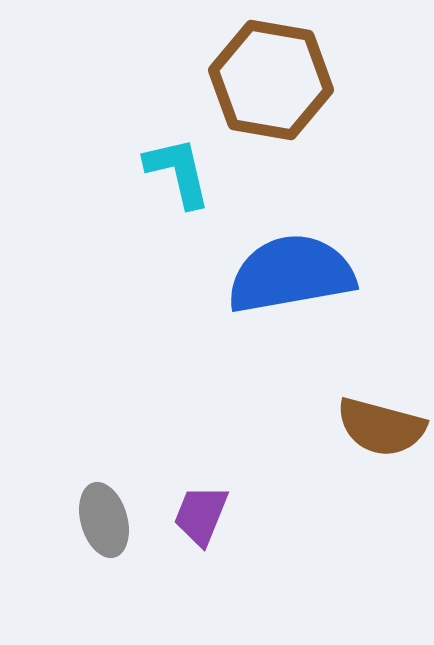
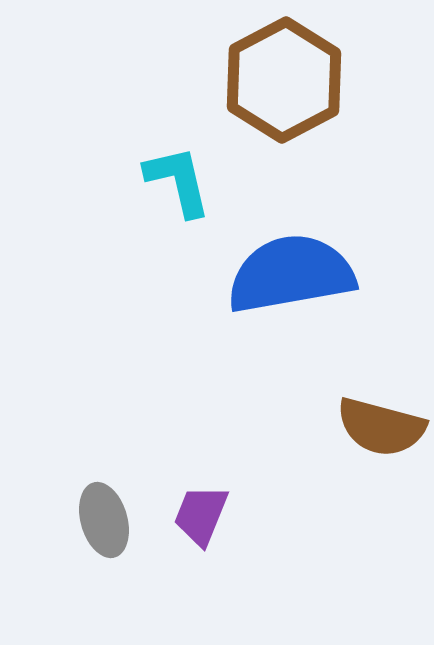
brown hexagon: moved 13 px right; rotated 22 degrees clockwise
cyan L-shape: moved 9 px down
